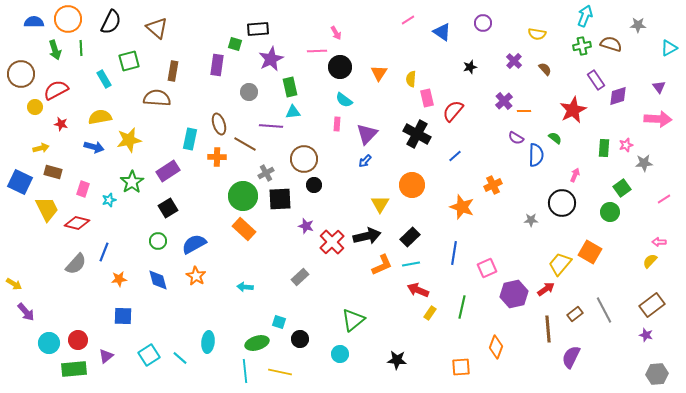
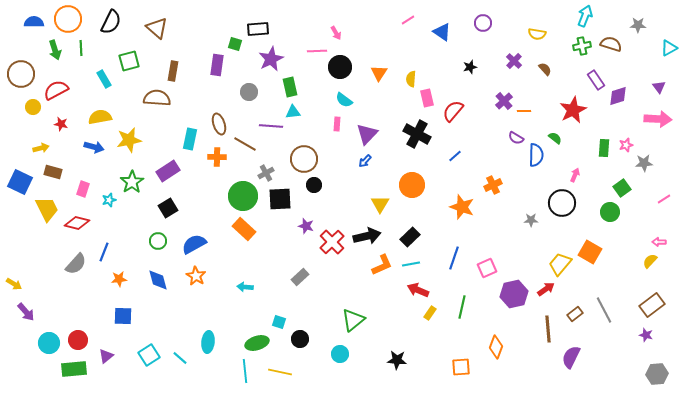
yellow circle at (35, 107): moved 2 px left
blue line at (454, 253): moved 5 px down; rotated 10 degrees clockwise
